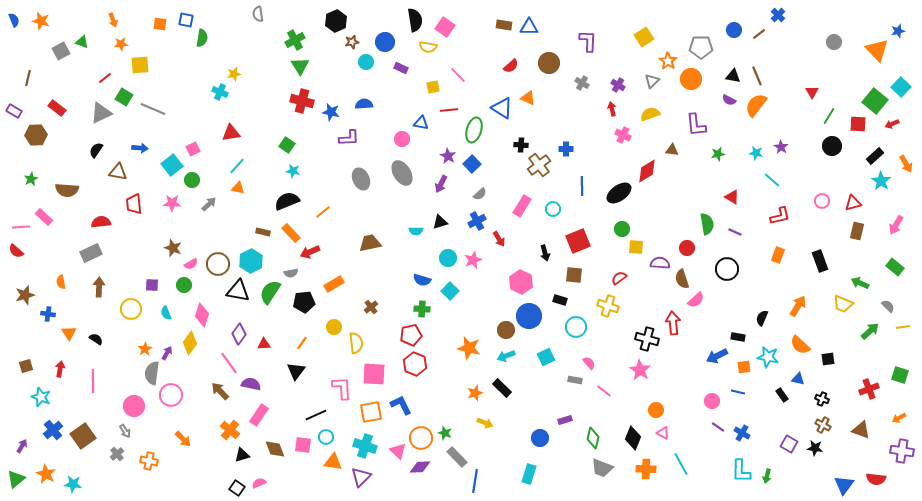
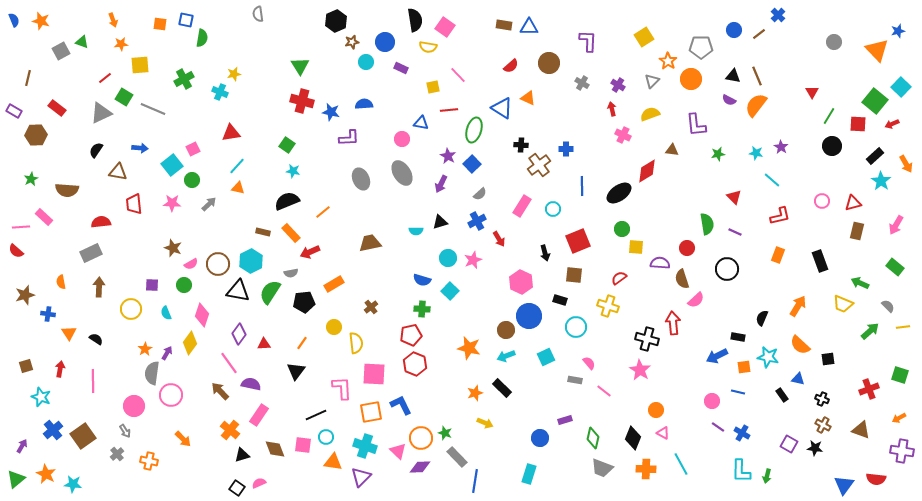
green cross at (295, 40): moved 111 px left, 39 px down
red triangle at (732, 197): moved 2 px right; rotated 14 degrees clockwise
